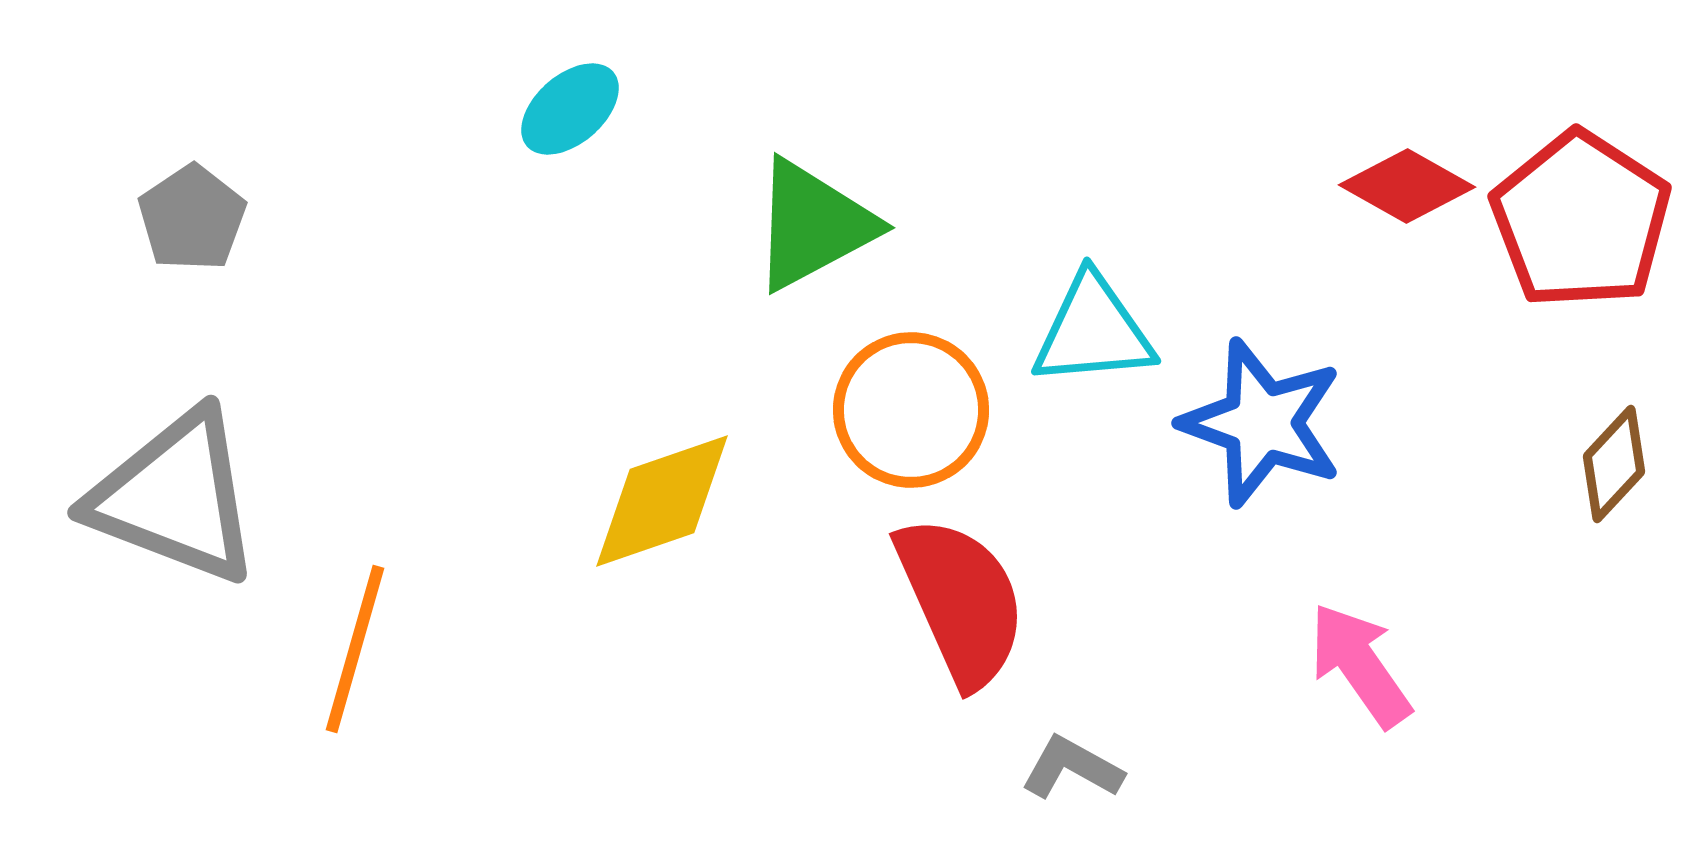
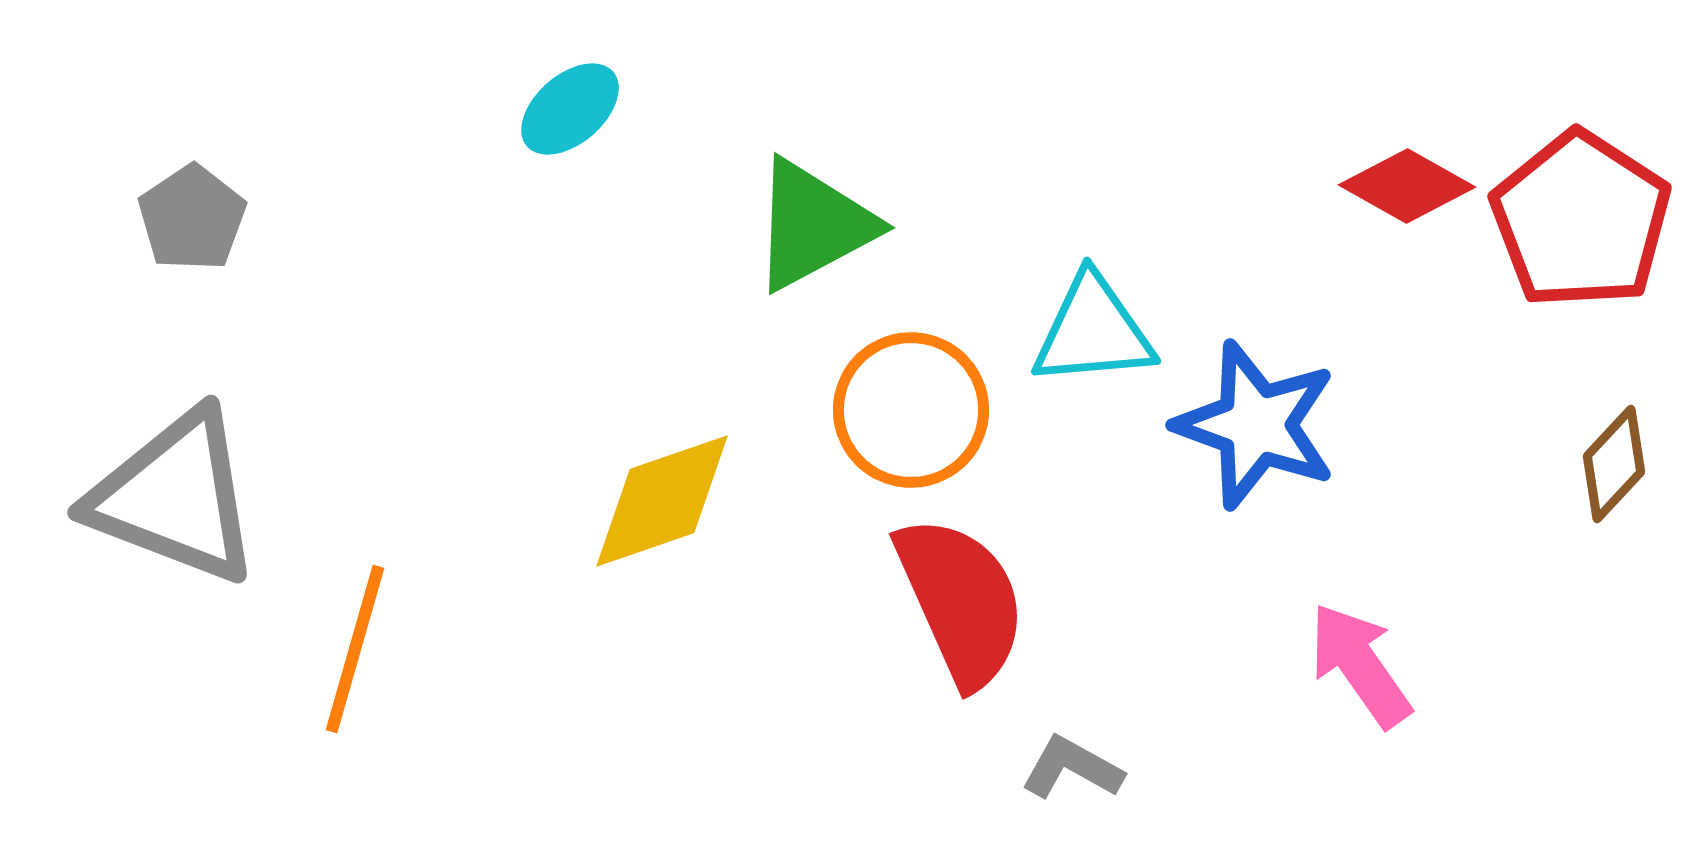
blue star: moved 6 px left, 2 px down
